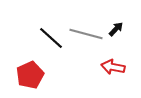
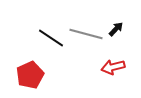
black line: rotated 8 degrees counterclockwise
red arrow: rotated 25 degrees counterclockwise
